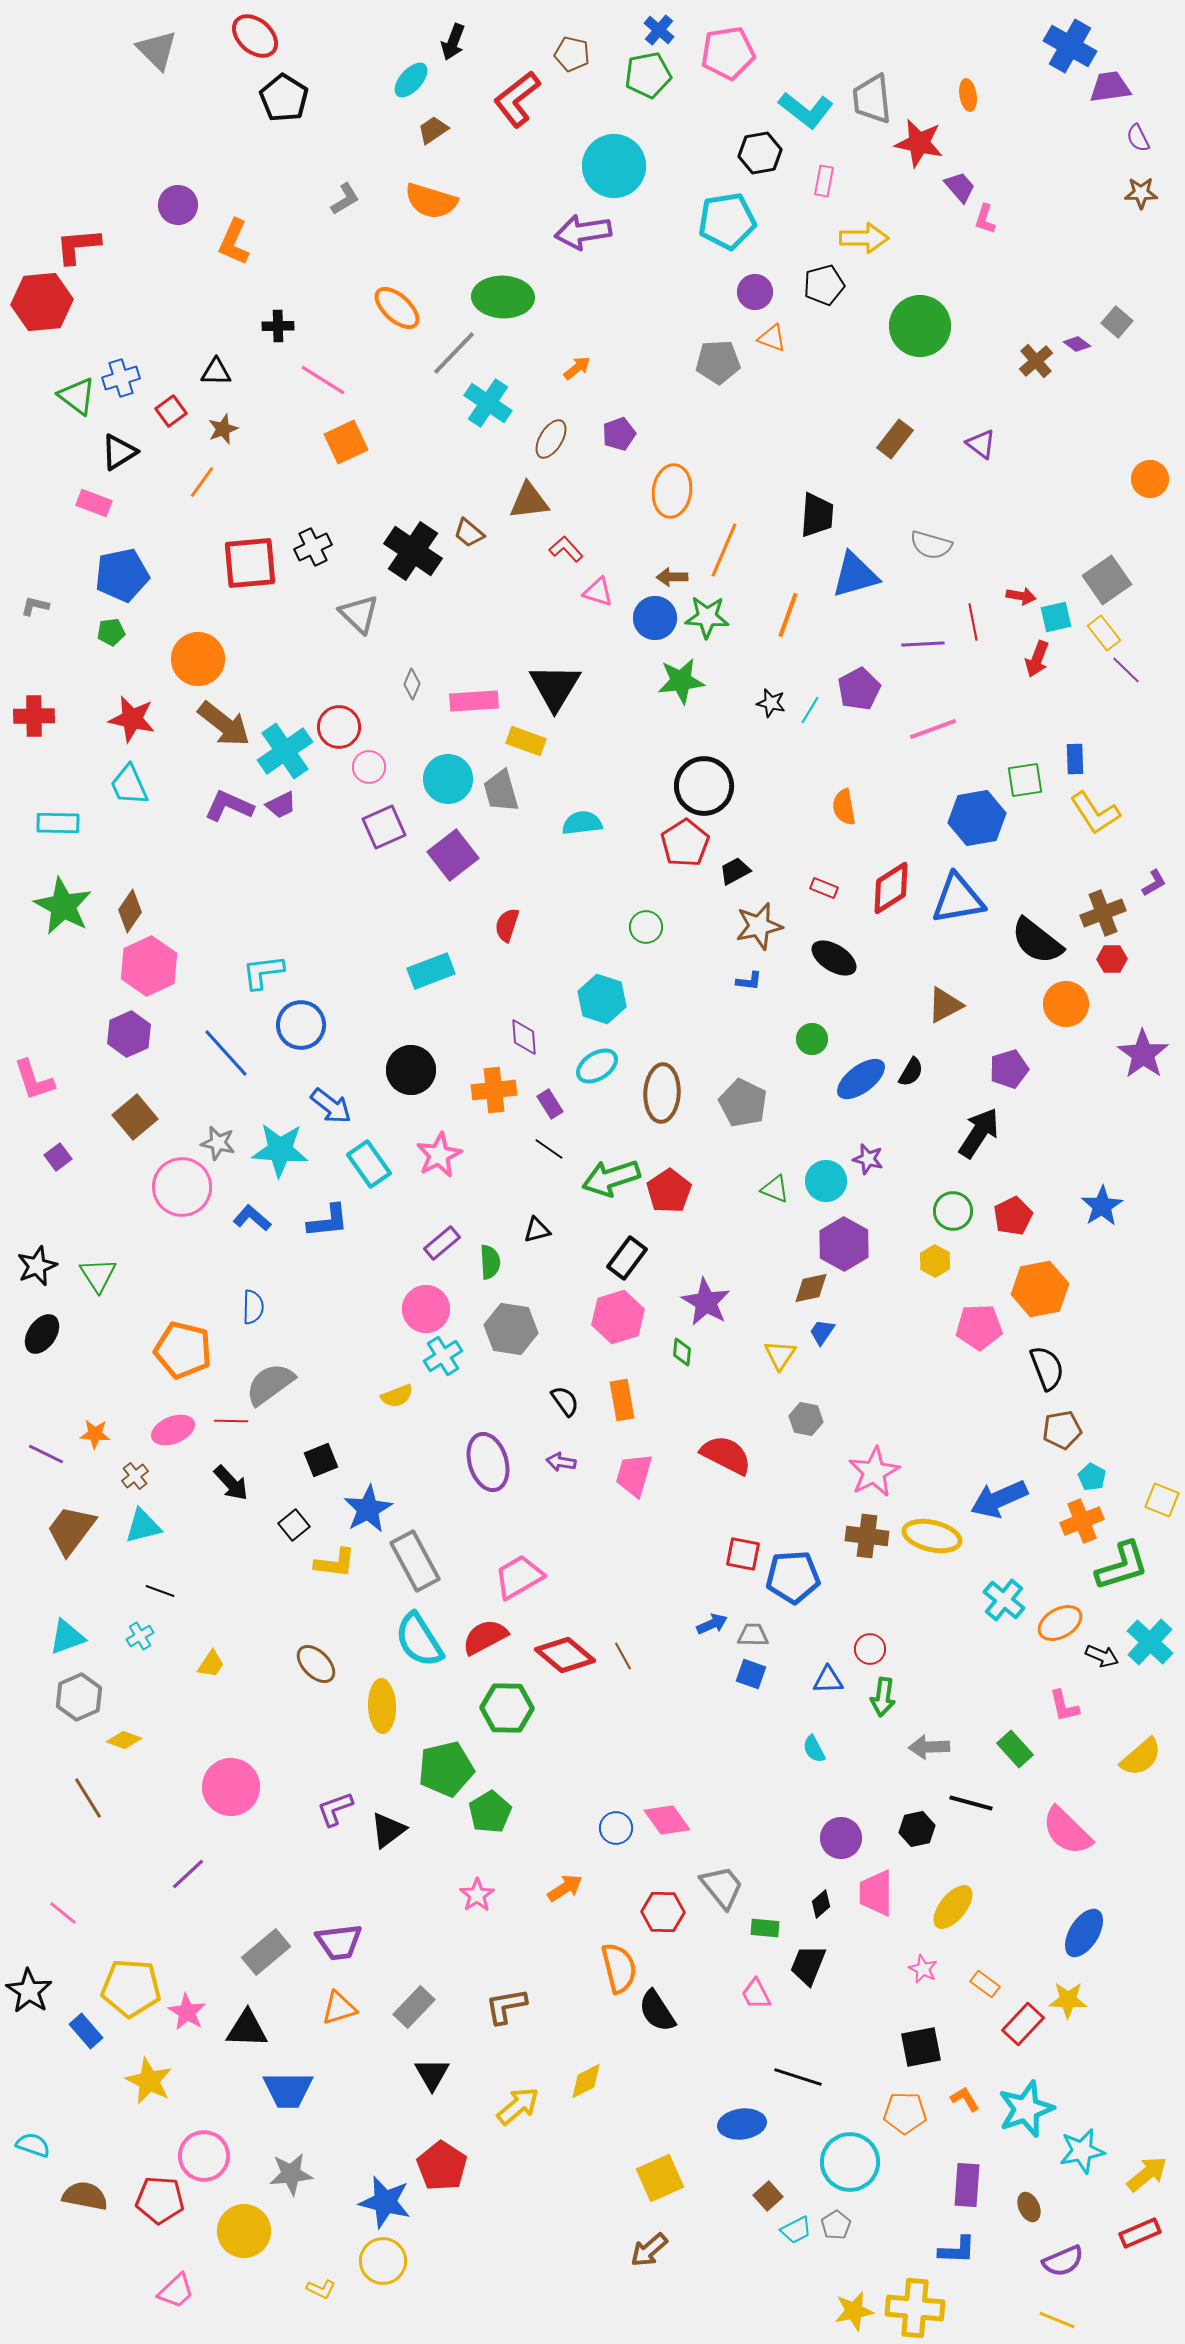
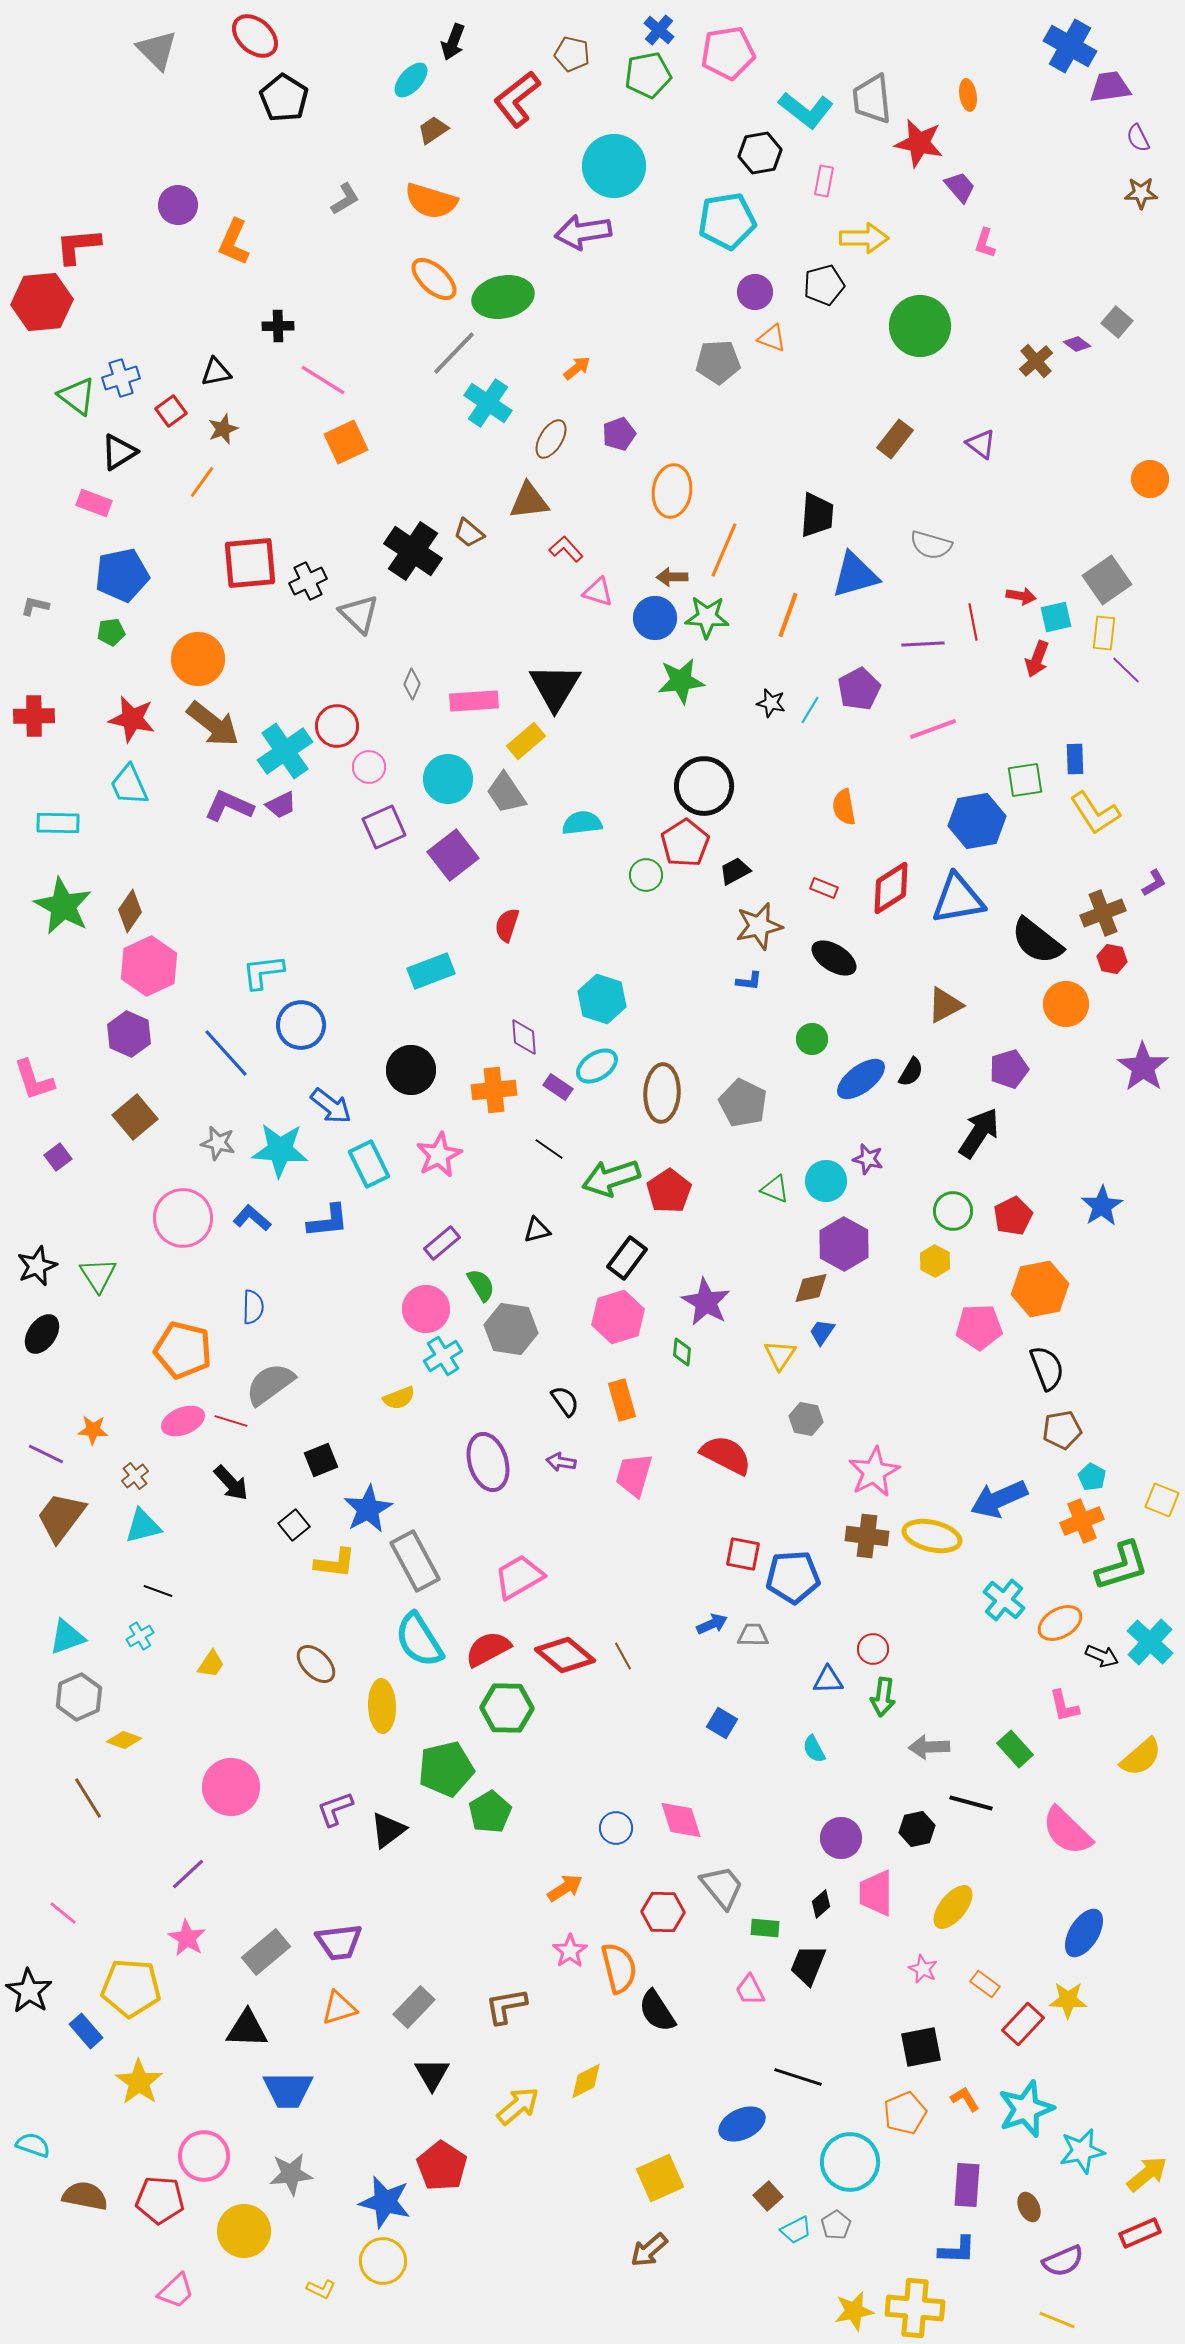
pink L-shape at (985, 219): moved 24 px down
green ellipse at (503, 297): rotated 14 degrees counterclockwise
orange ellipse at (397, 308): moved 37 px right, 29 px up
black triangle at (216, 372): rotated 12 degrees counterclockwise
black cross at (313, 547): moved 5 px left, 34 px down
yellow rectangle at (1104, 633): rotated 44 degrees clockwise
brown arrow at (224, 724): moved 11 px left
red circle at (339, 727): moved 2 px left, 1 px up
yellow rectangle at (526, 741): rotated 60 degrees counterclockwise
gray trapezoid at (501, 791): moved 5 px right, 2 px down; rotated 18 degrees counterclockwise
blue hexagon at (977, 818): moved 3 px down
green circle at (646, 927): moved 52 px up
red hexagon at (1112, 959): rotated 12 degrees clockwise
purple hexagon at (129, 1034): rotated 12 degrees counterclockwise
purple star at (1143, 1054): moved 13 px down
purple rectangle at (550, 1104): moved 8 px right, 17 px up; rotated 24 degrees counterclockwise
cyan rectangle at (369, 1164): rotated 9 degrees clockwise
pink circle at (182, 1187): moved 1 px right, 31 px down
green semicircle at (490, 1262): moved 9 px left, 23 px down; rotated 28 degrees counterclockwise
yellow semicircle at (397, 1396): moved 2 px right, 2 px down
orange rectangle at (622, 1400): rotated 6 degrees counterclockwise
red line at (231, 1421): rotated 16 degrees clockwise
pink ellipse at (173, 1430): moved 10 px right, 9 px up
orange star at (95, 1434): moved 2 px left, 4 px up
brown trapezoid at (71, 1530): moved 10 px left, 13 px up
black line at (160, 1591): moved 2 px left
red semicircle at (485, 1637): moved 3 px right, 12 px down
red circle at (870, 1649): moved 3 px right
blue square at (751, 1674): moved 29 px left, 49 px down; rotated 12 degrees clockwise
pink diamond at (667, 1820): moved 14 px right; rotated 18 degrees clockwise
pink star at (477, 1895): moved 93 px right, 56 px down
pink trapezoid at (756, 1994): moved 6 px left, 4 px up
pink star at (187, 2012): moved 74 px up
yellow star at (149, 2081): moved 10 px left, 1 px down; rotated 9 degrees clockwise
orange pentagon at (905, 2113): rotated 24 degrees counterclockwise
blue ellipse at (742, 2124): rotated 18 degrees counterclockwise
